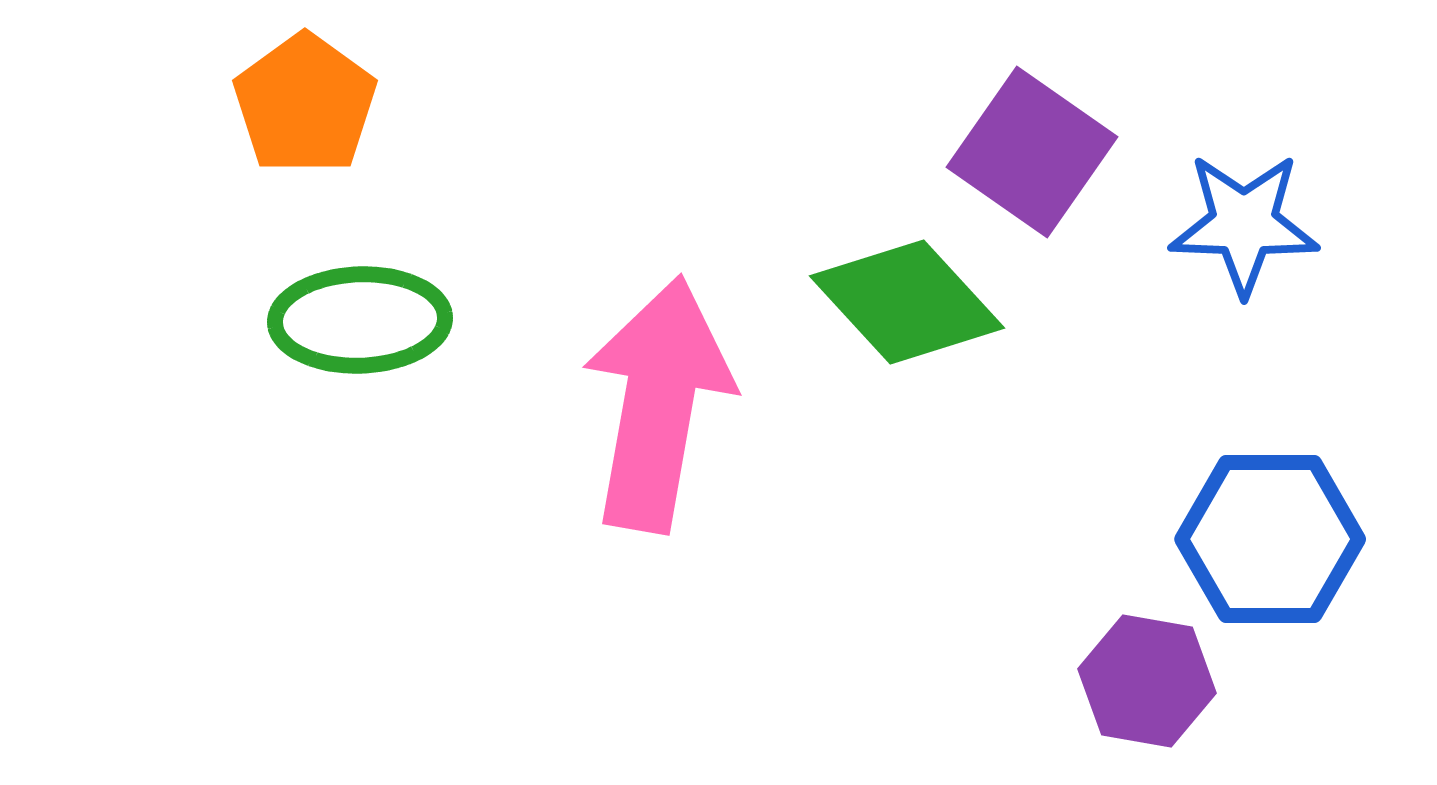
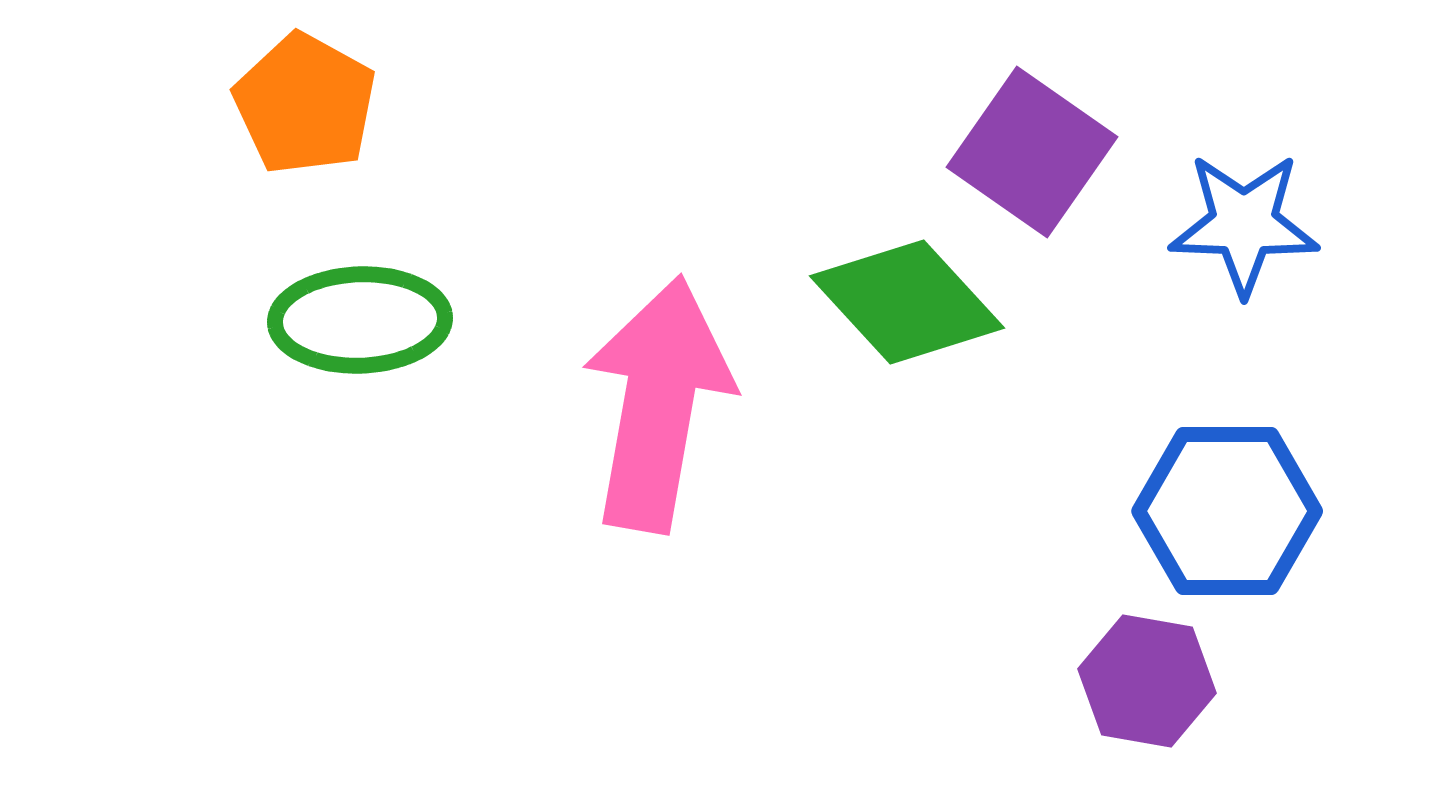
orange pentagon: rotated 7 degrees counterclockwise
blue hexagon: moved 43 px left, 28 px up
